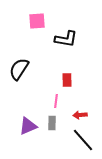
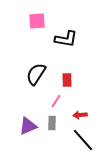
black semicircle: moved 17 px right, 5 px down
pink line: rotated 24 degrees clockwise
